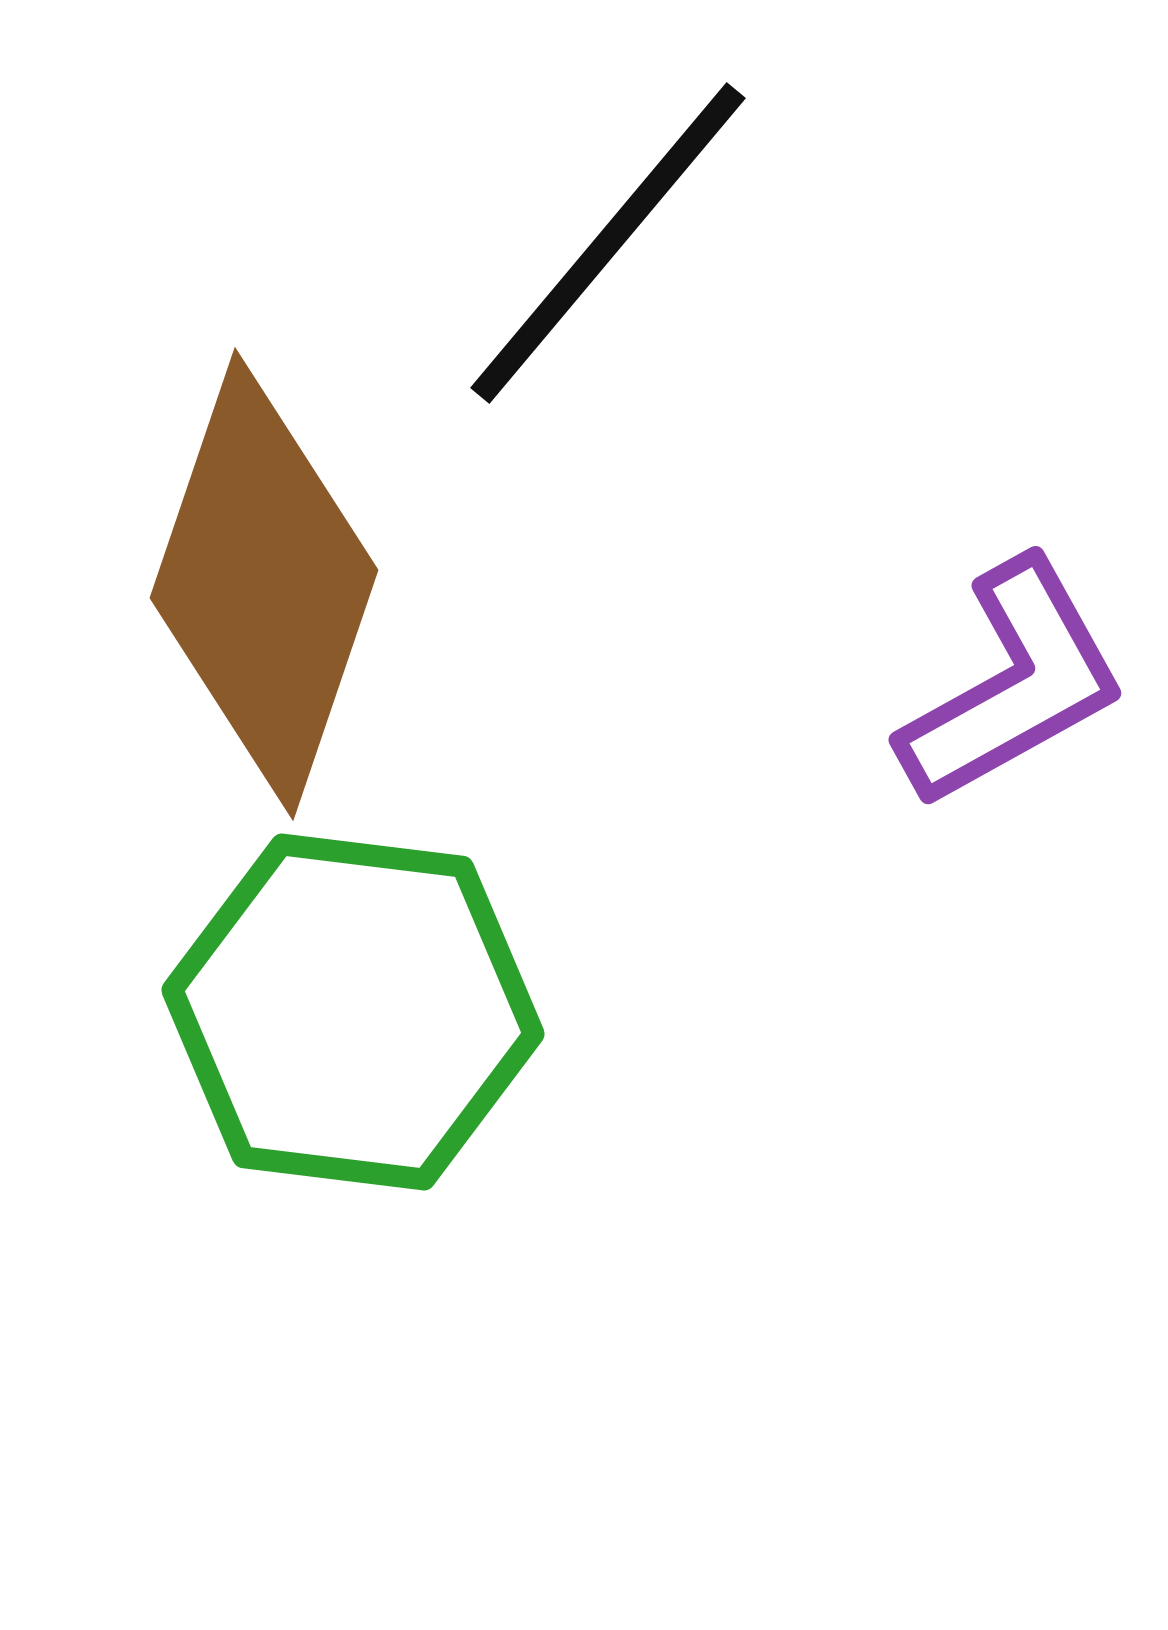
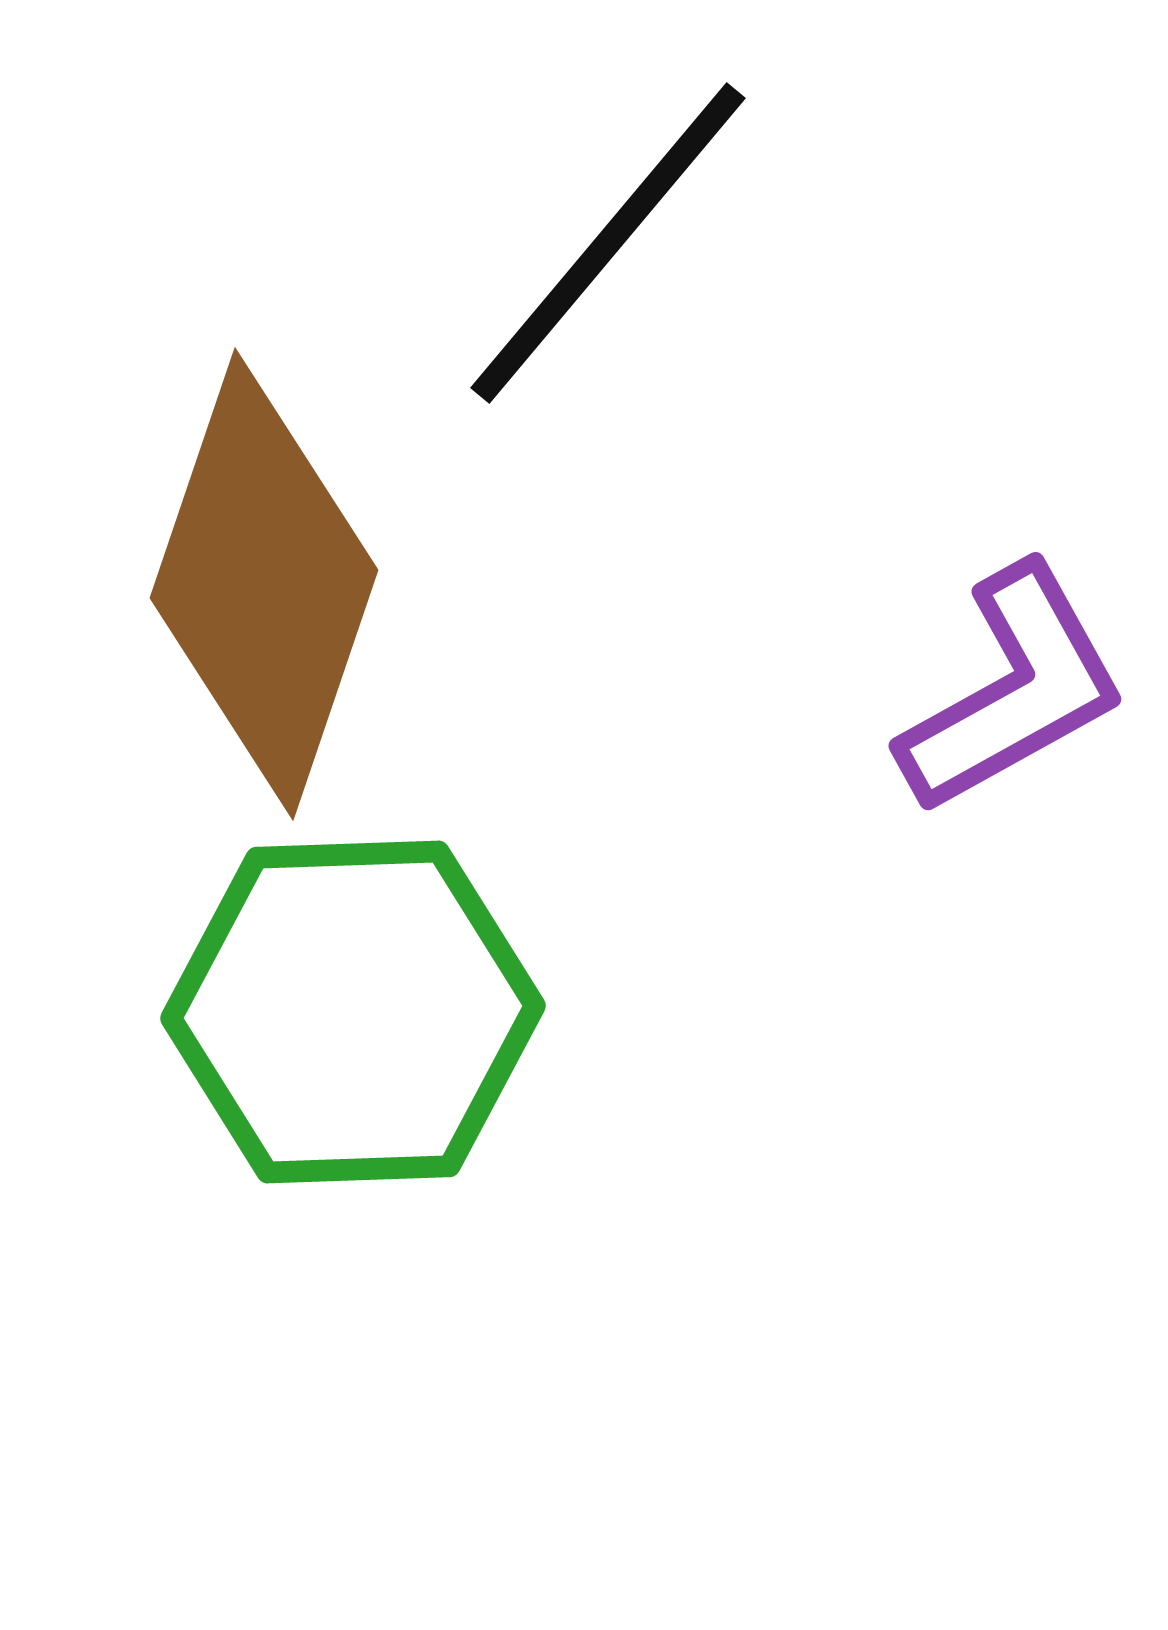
purple L-shape: moved 6 px down
green hexagon: rotated 9 degrees counterclockwise
